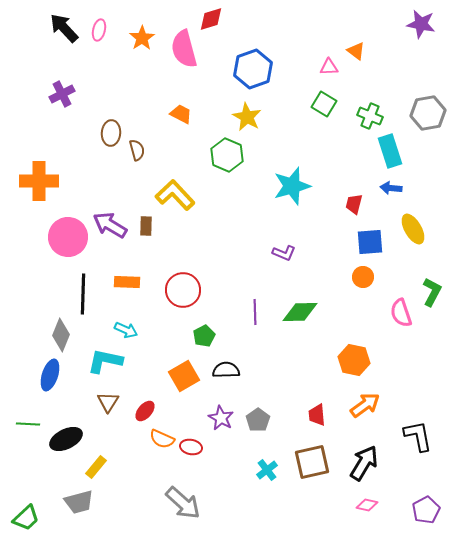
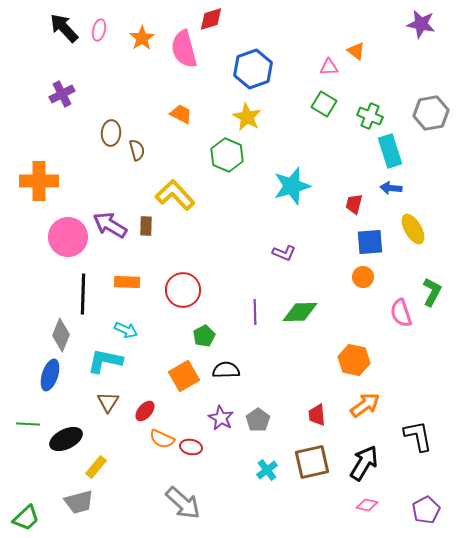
gray hexagon at (428, 113): moved 3 px right
